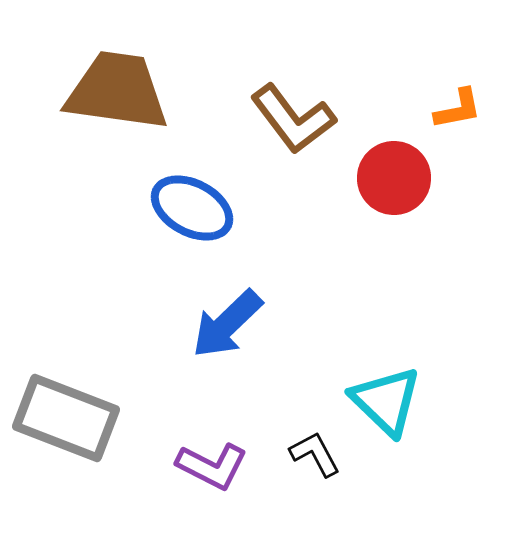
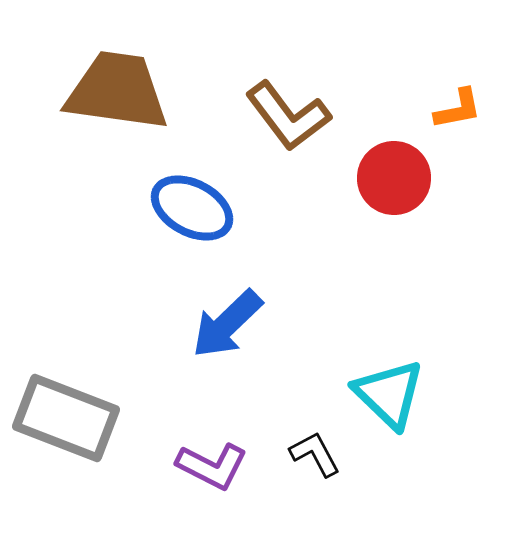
brown L-shape: moved 5 px left, 3 px up
cyan triangle: moved 3 px right, 7 px up
